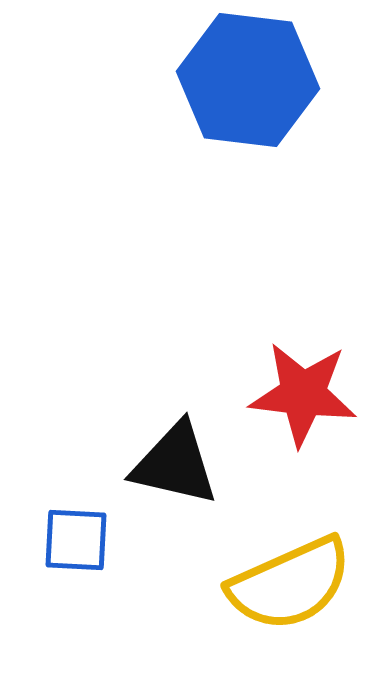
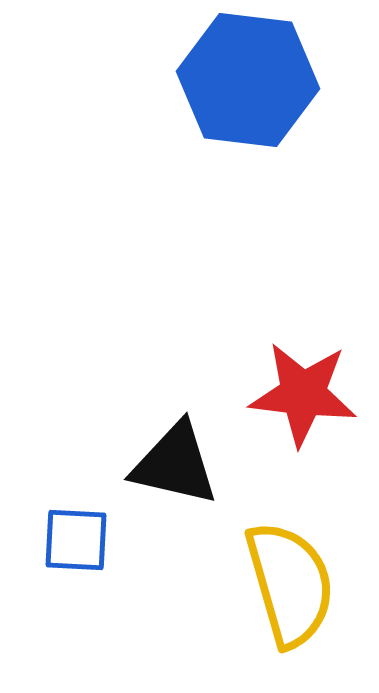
yellow semicircle: rotated 82 degrees counterclockwise
